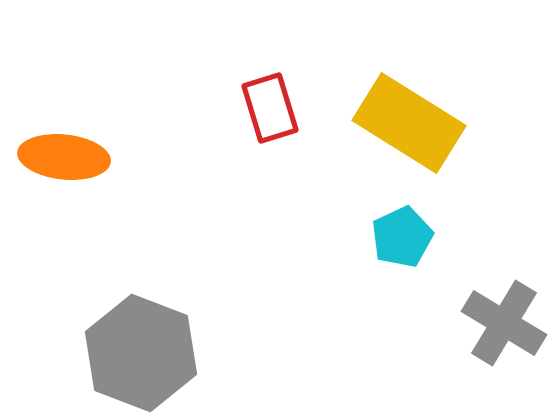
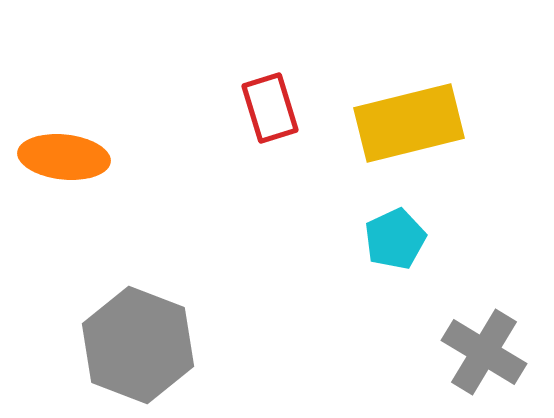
yellow rectangle: rotated 46 degrees counterclockwise
cyan pentagon: moved 7 px left, 2 px down
gray cross: moved 20 px left, 29 px down
gray hexagon: moved 3 px left, 8 px up
